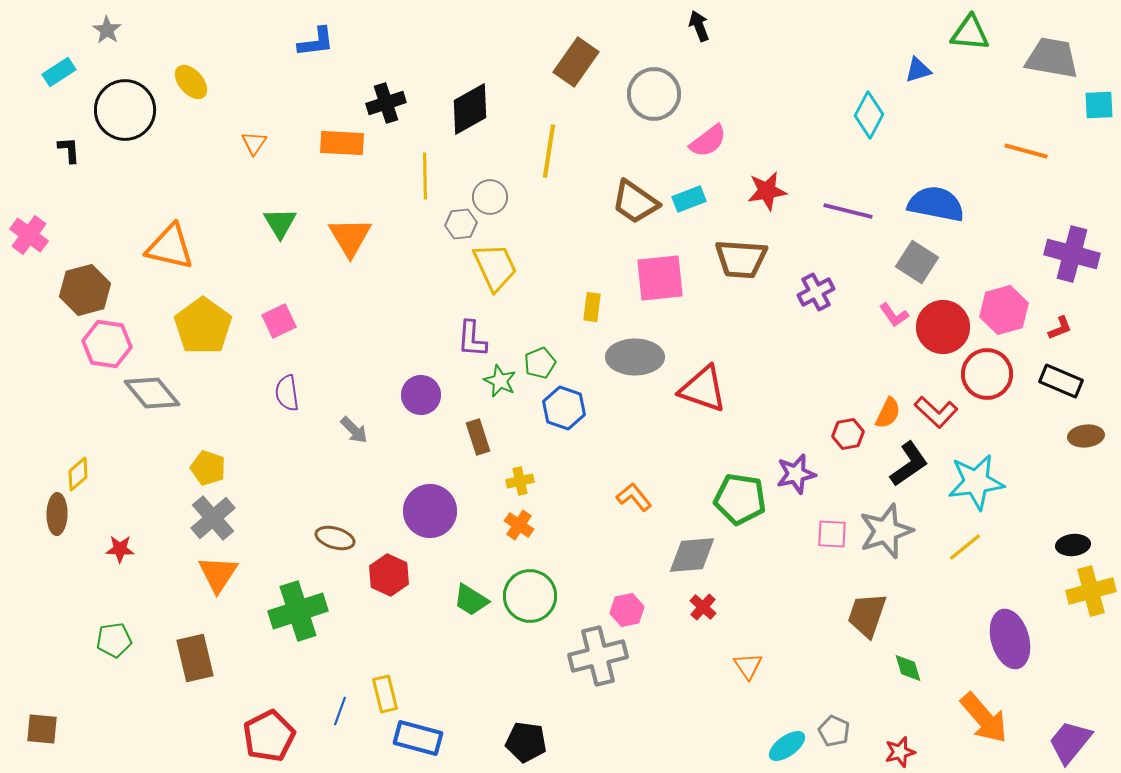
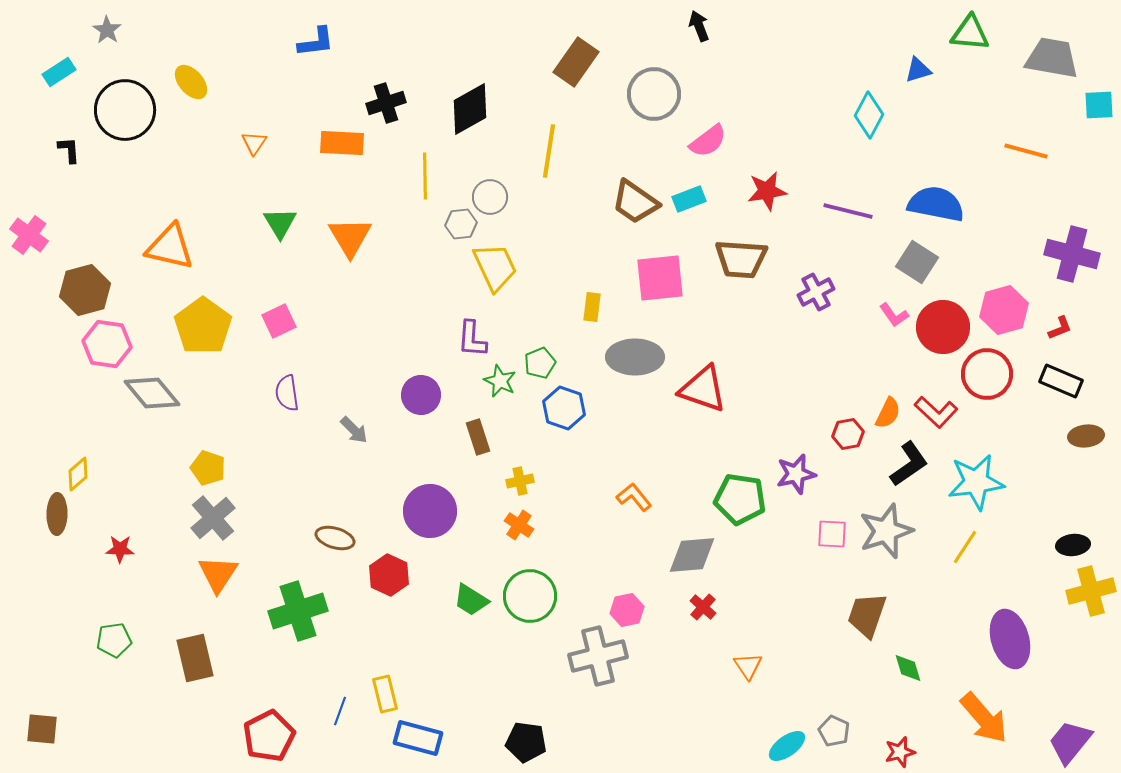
yellow line at (965, 547): rotated 18 degrees counterclockwise
